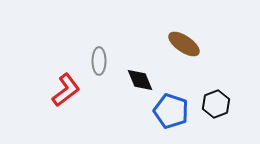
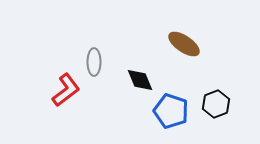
gray ellipse: moved 5 px left, 1 px down
